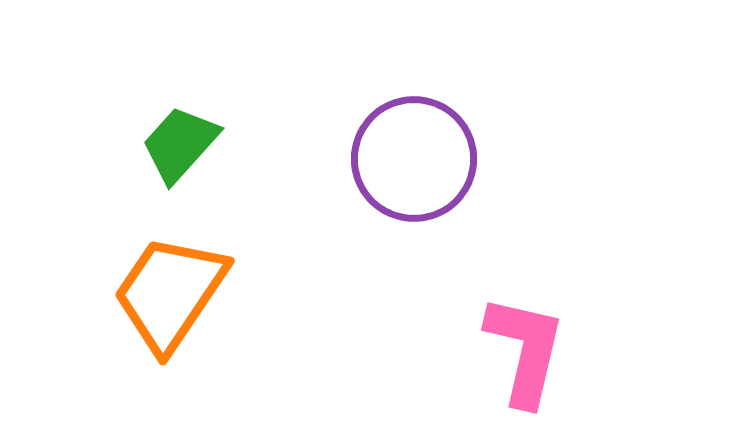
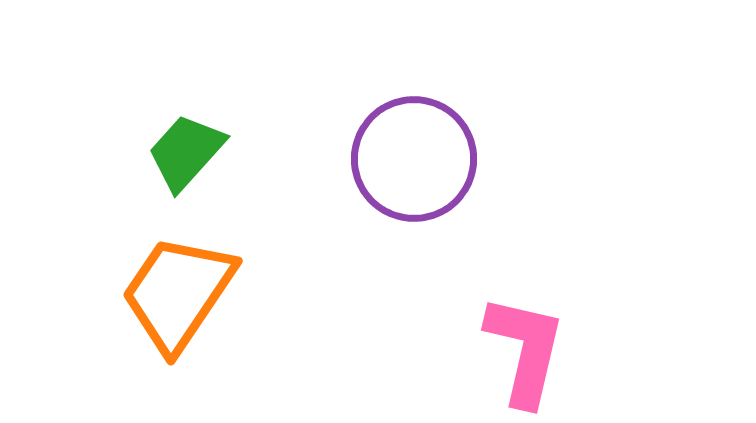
green trapezoid: moved 6 px right, 8 px down
orange trapezoid: moved 8 px right
